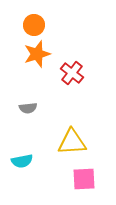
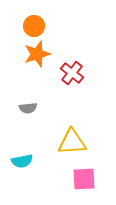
orange circle: moved 1 px down
